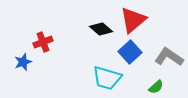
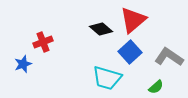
blue star: moved 2 px down
